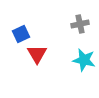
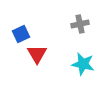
cyan star: moved 1 px left, 4 px down
